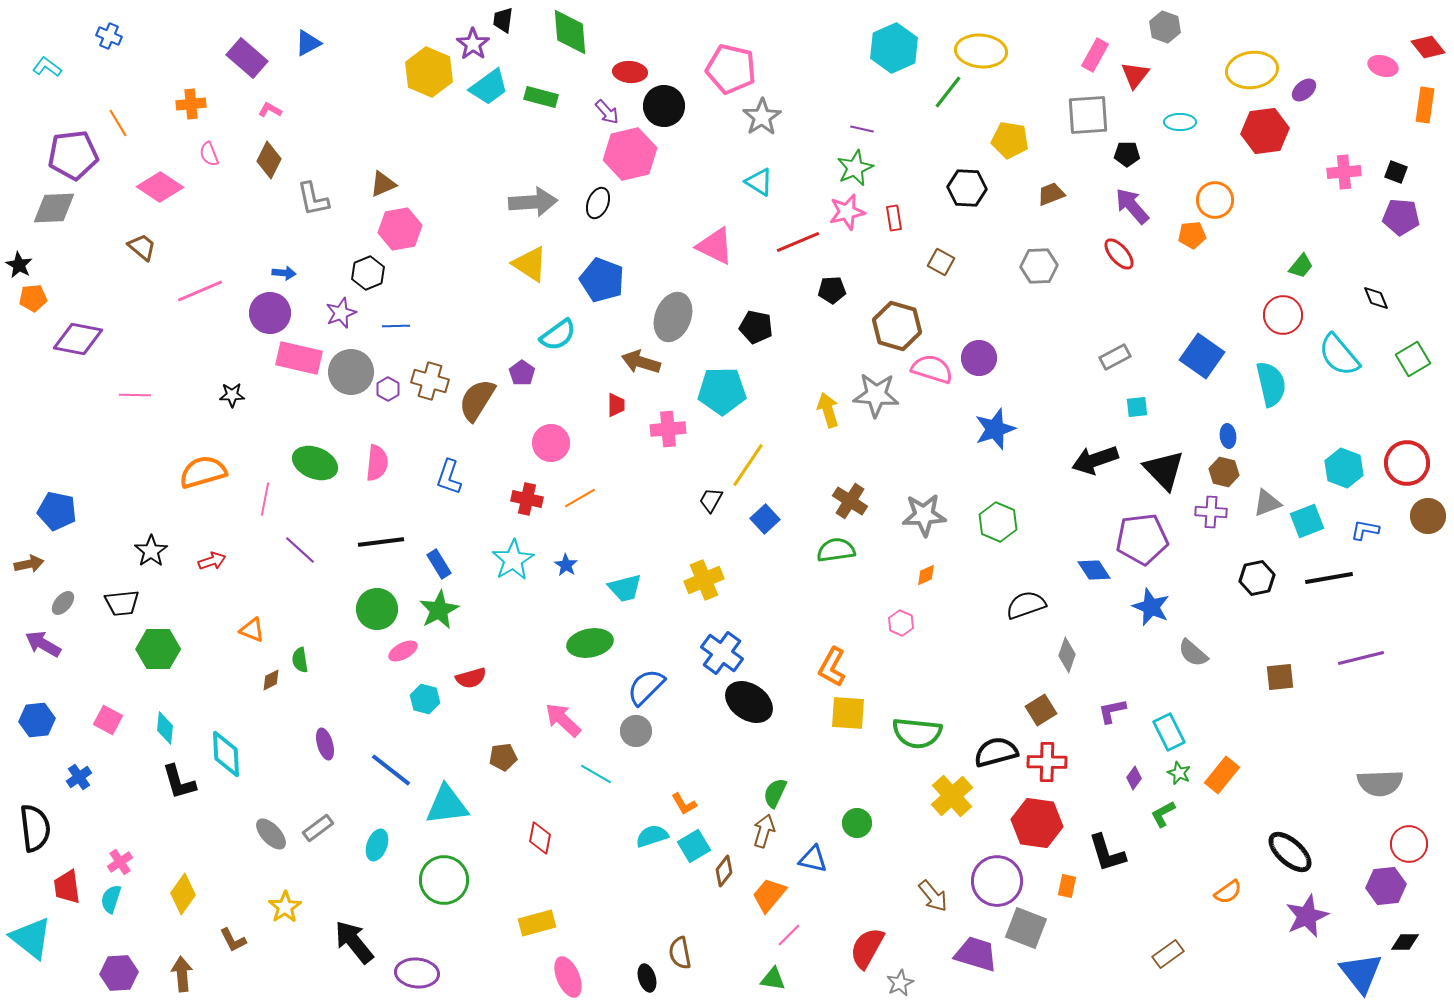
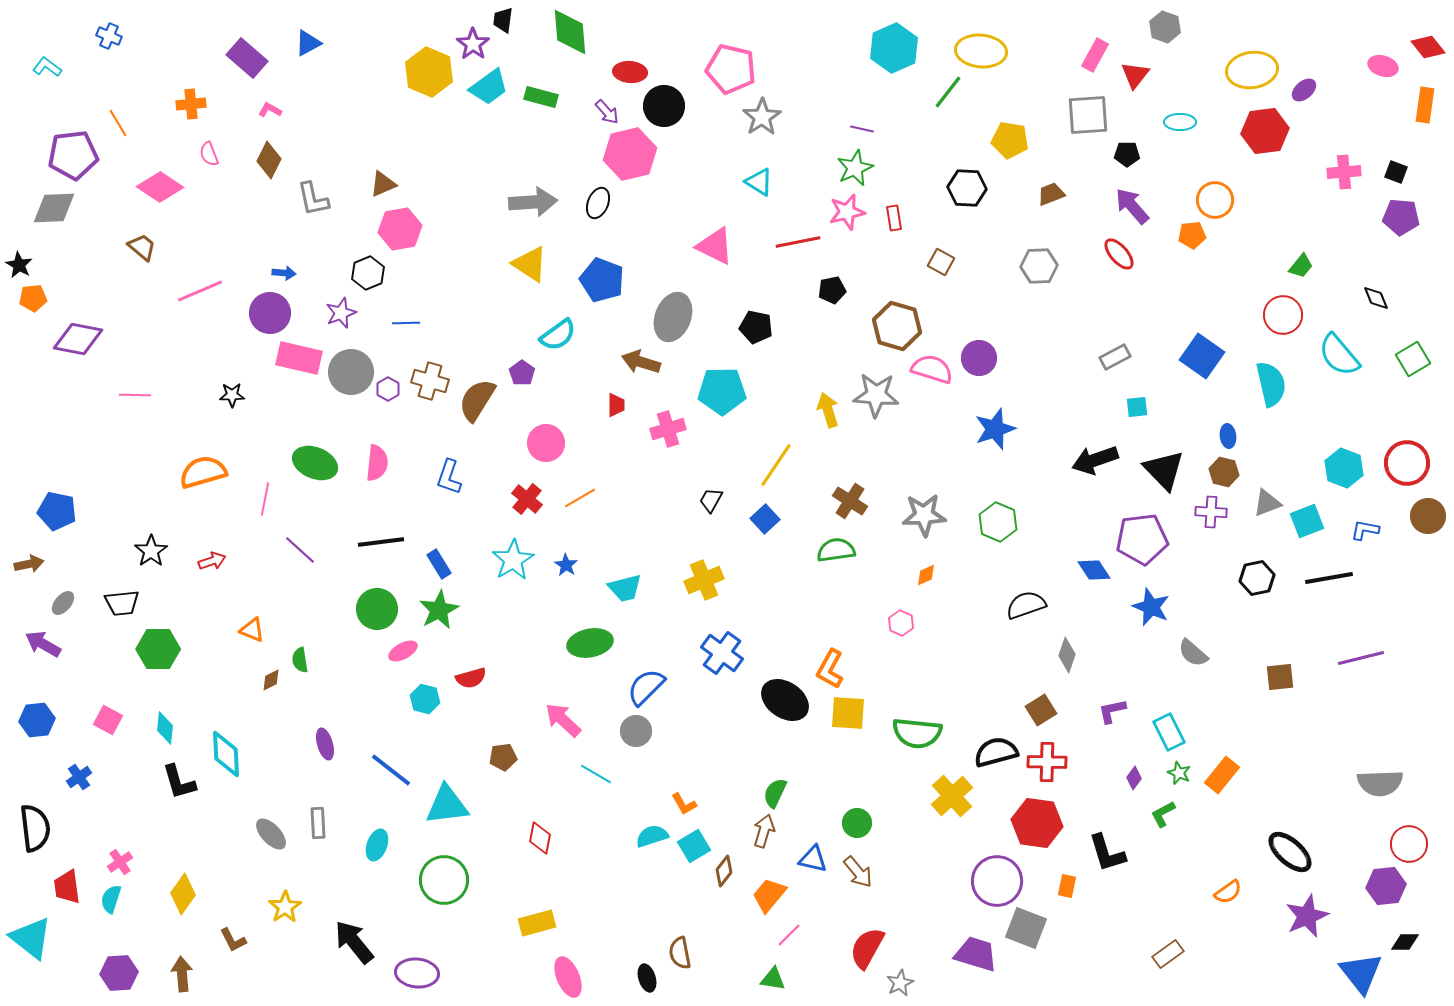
red line at (798, 242): rotated 12 degrees clockwise
black pentagon at (832, 290): rotated 8 degrees counterclockwise
blue line at (396, 326): moved 10 px right, 3 px up
pink cross at (668, 429): rotated 12 degrees counterclockwise
pink circle at (551, 443): moved 5 px left
yellow line at (748, 465): moved 28 px right
red cross at (527, 499): rotated 28 degrees clockwise
orange L-shape at (832, 667): moved 2 px left, 2 px down
black ellipse at (749, 702): moved 36 px right, 2 px up
gray rectangle at (318, 828): moved 5 px up; rotated 56 degrees counterclockwise
brown arrow at (933, 896): moved 75 px left, 24 px up
